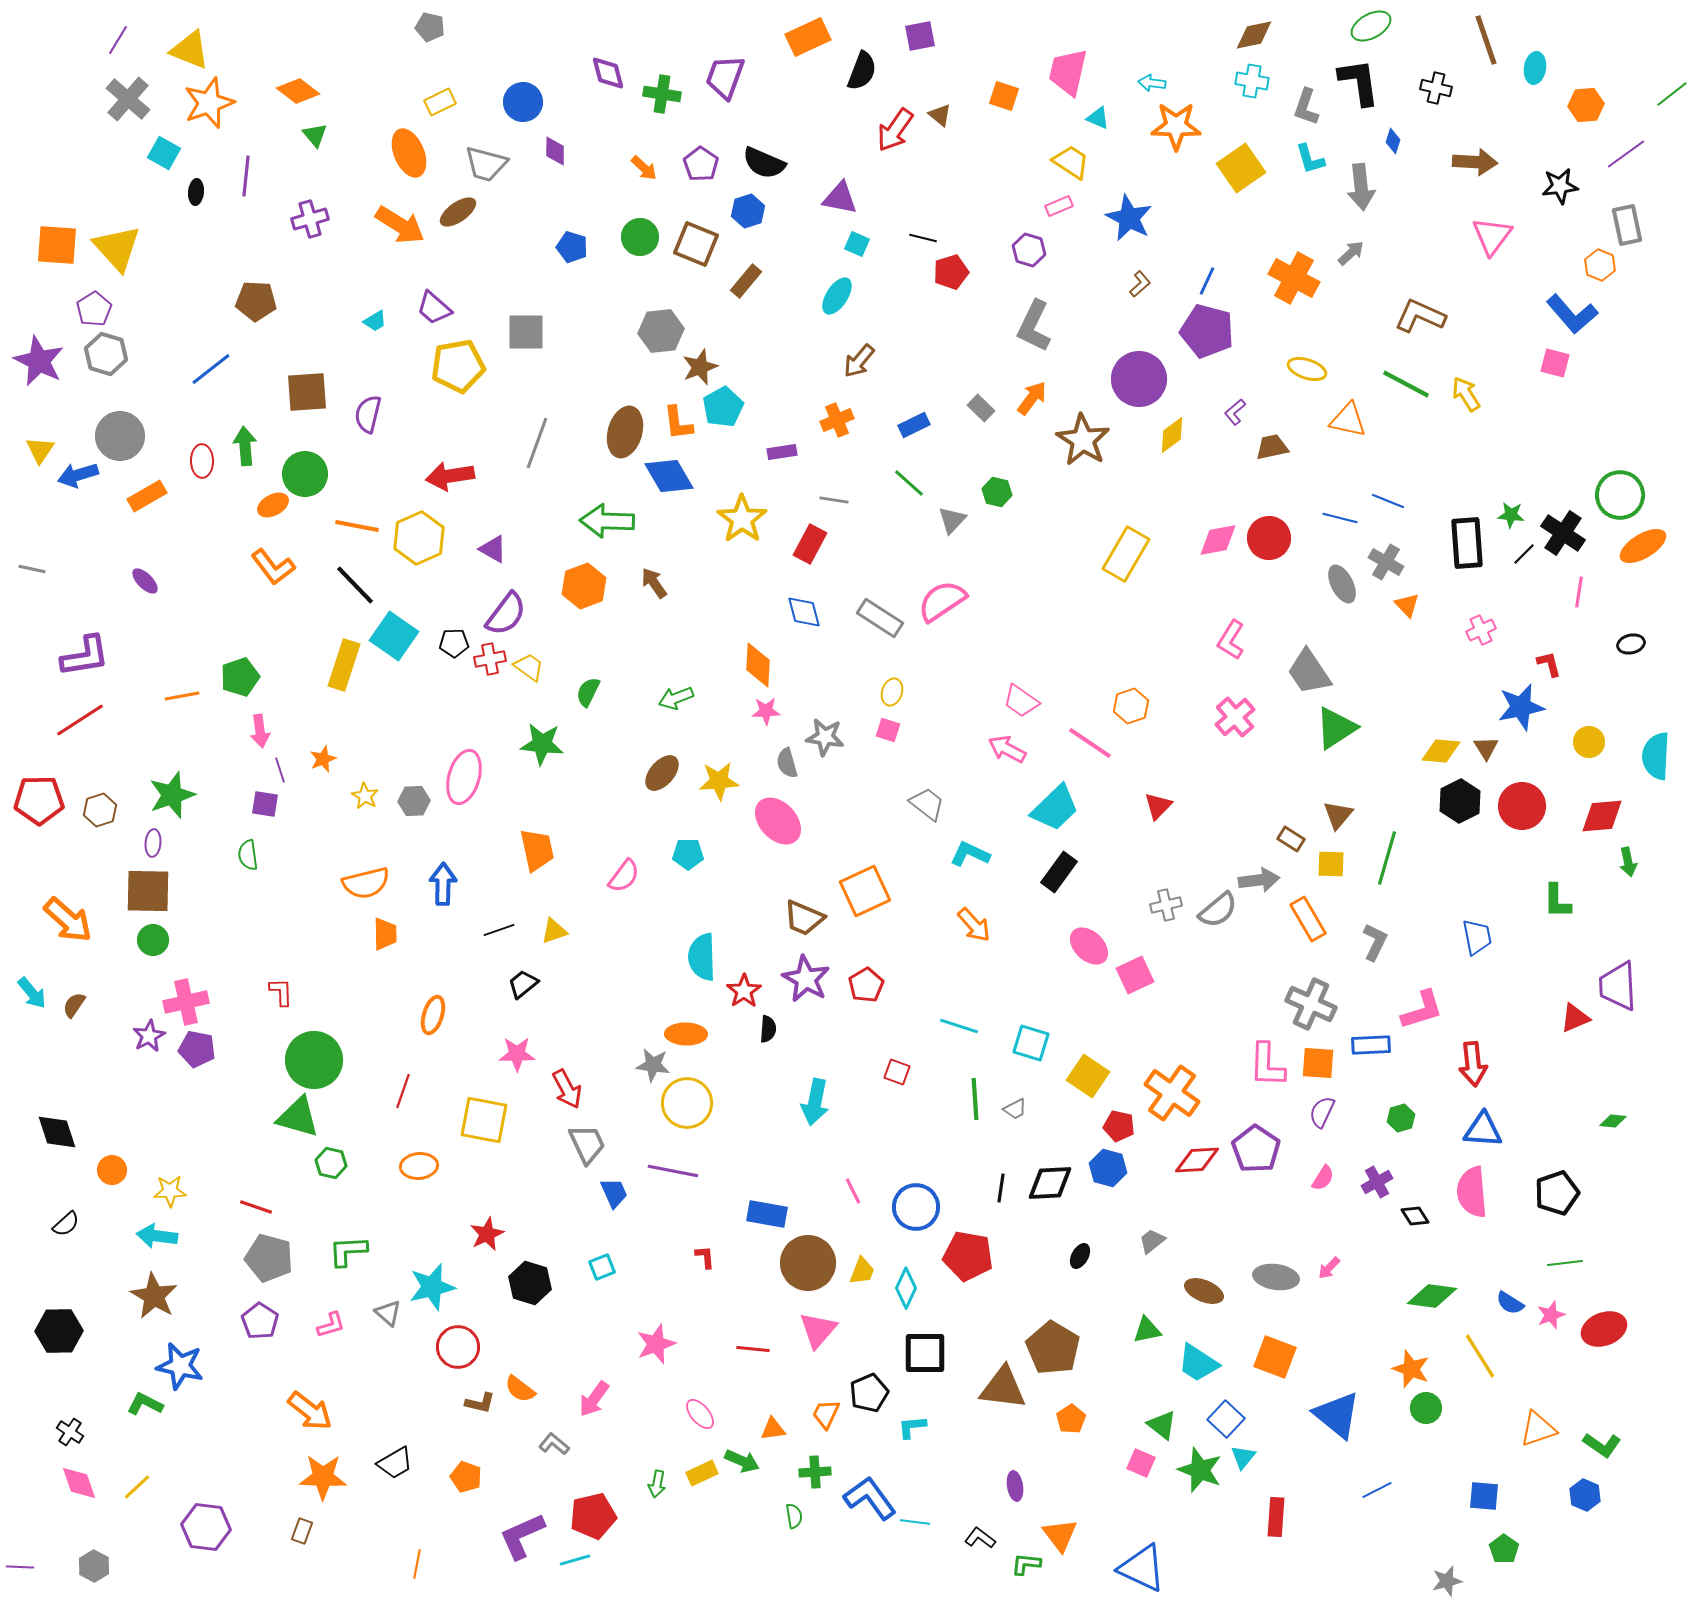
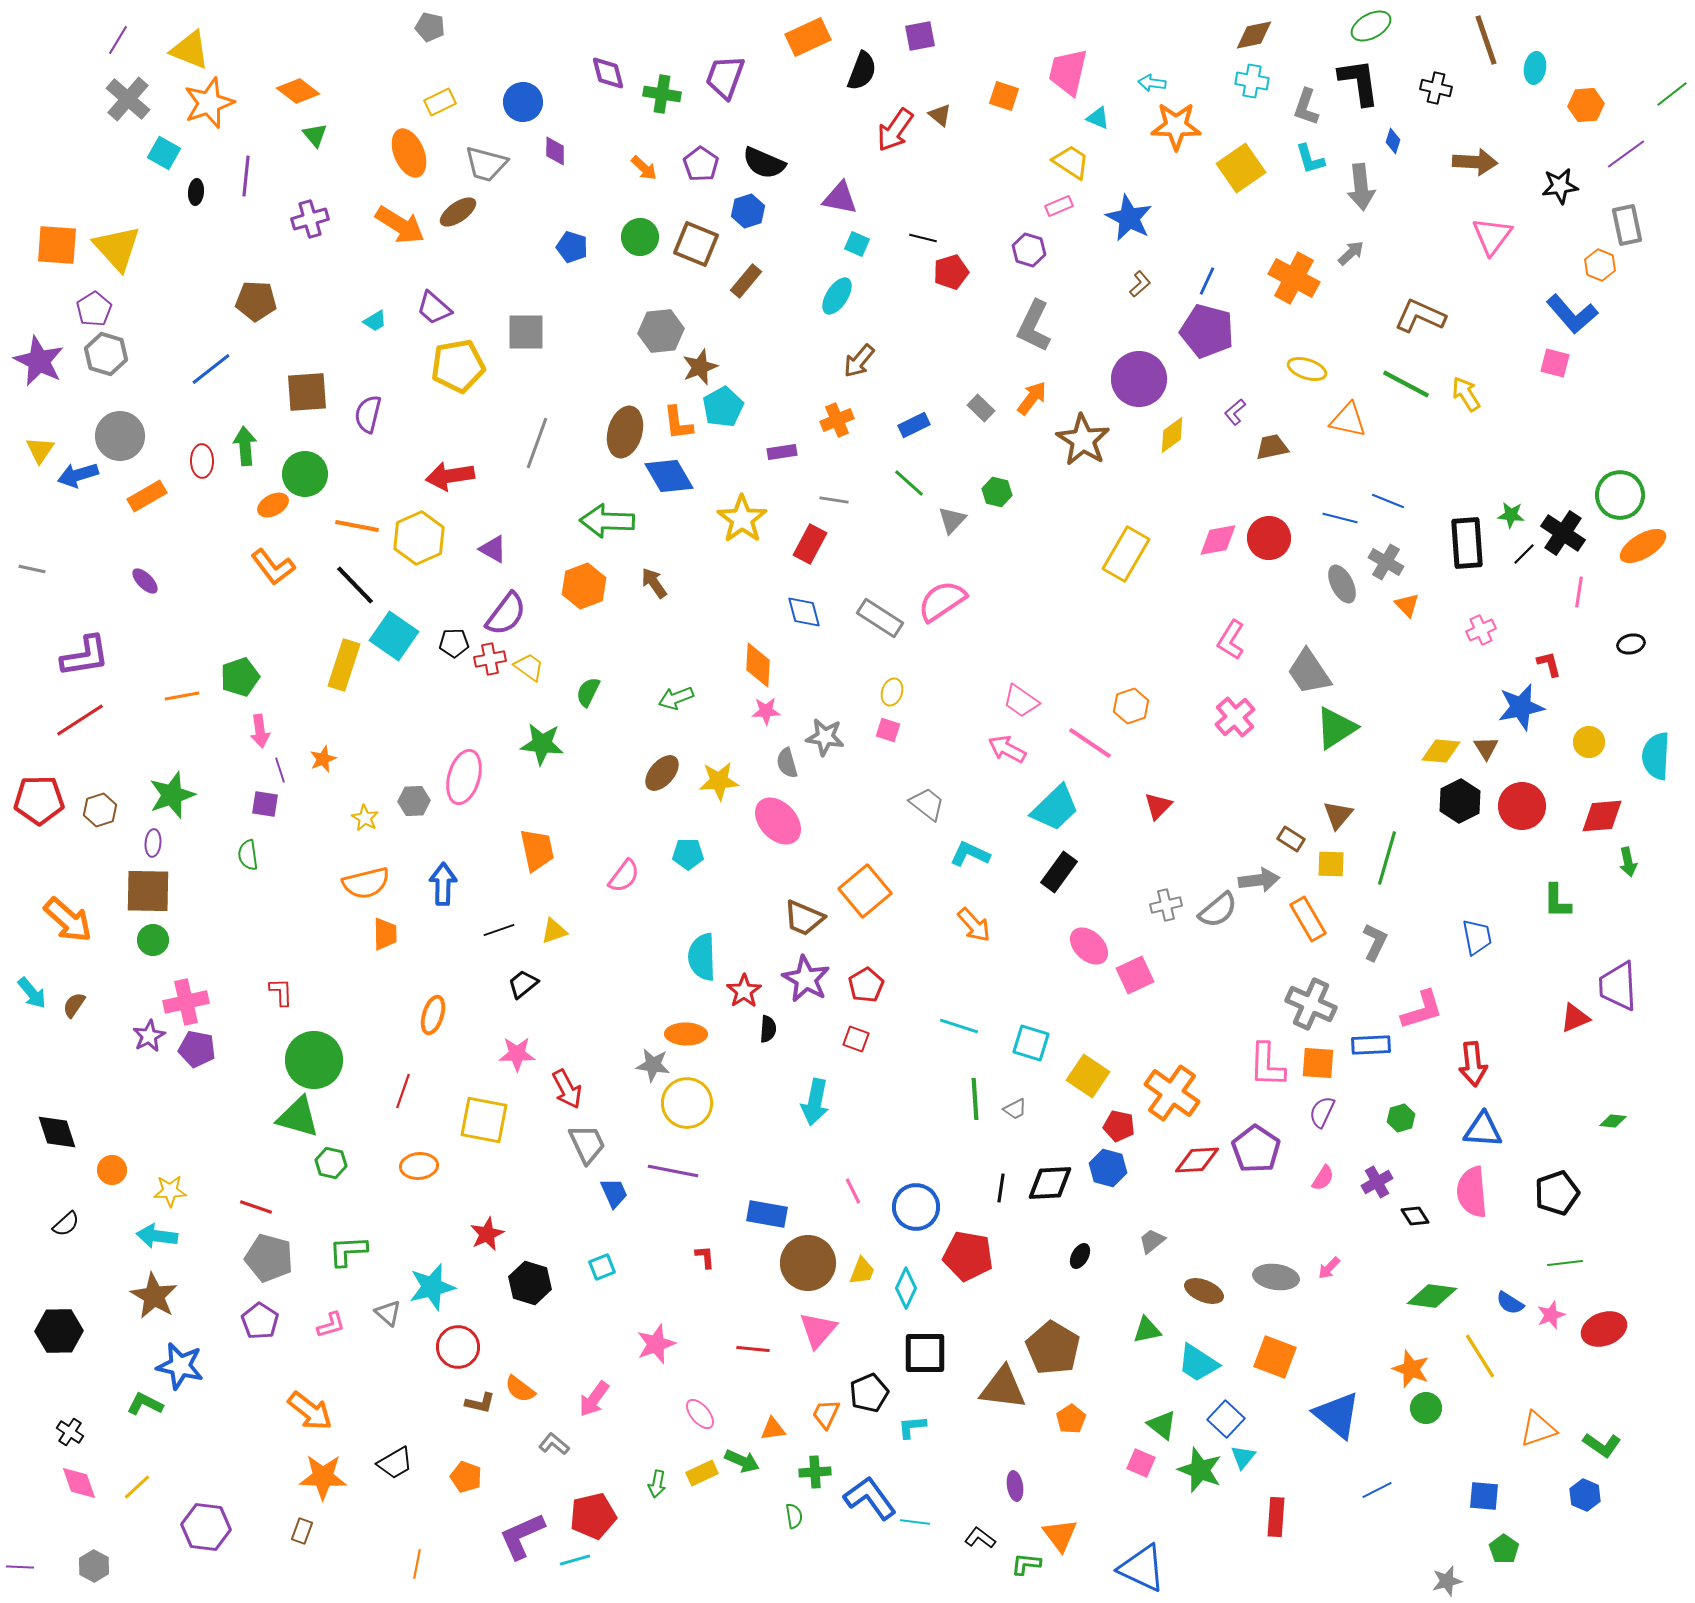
yellow star at (365, 796): moved 22 px down
orange square at (865, 891): rotated 15 degrees counterclockwise
red square at (897, 1072): moved 41 px left, 33 px up
